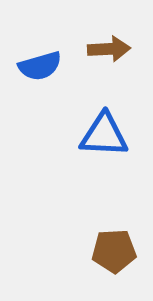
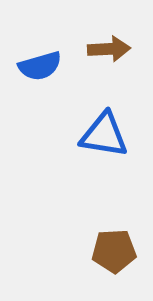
blue triangle: rotated 6 degrees clockwise
